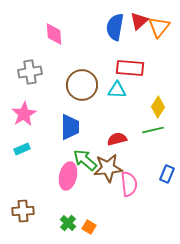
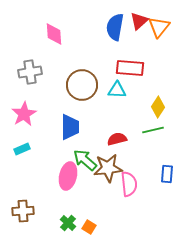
blue rectangle: rotated 18 degrees counterclockwise
